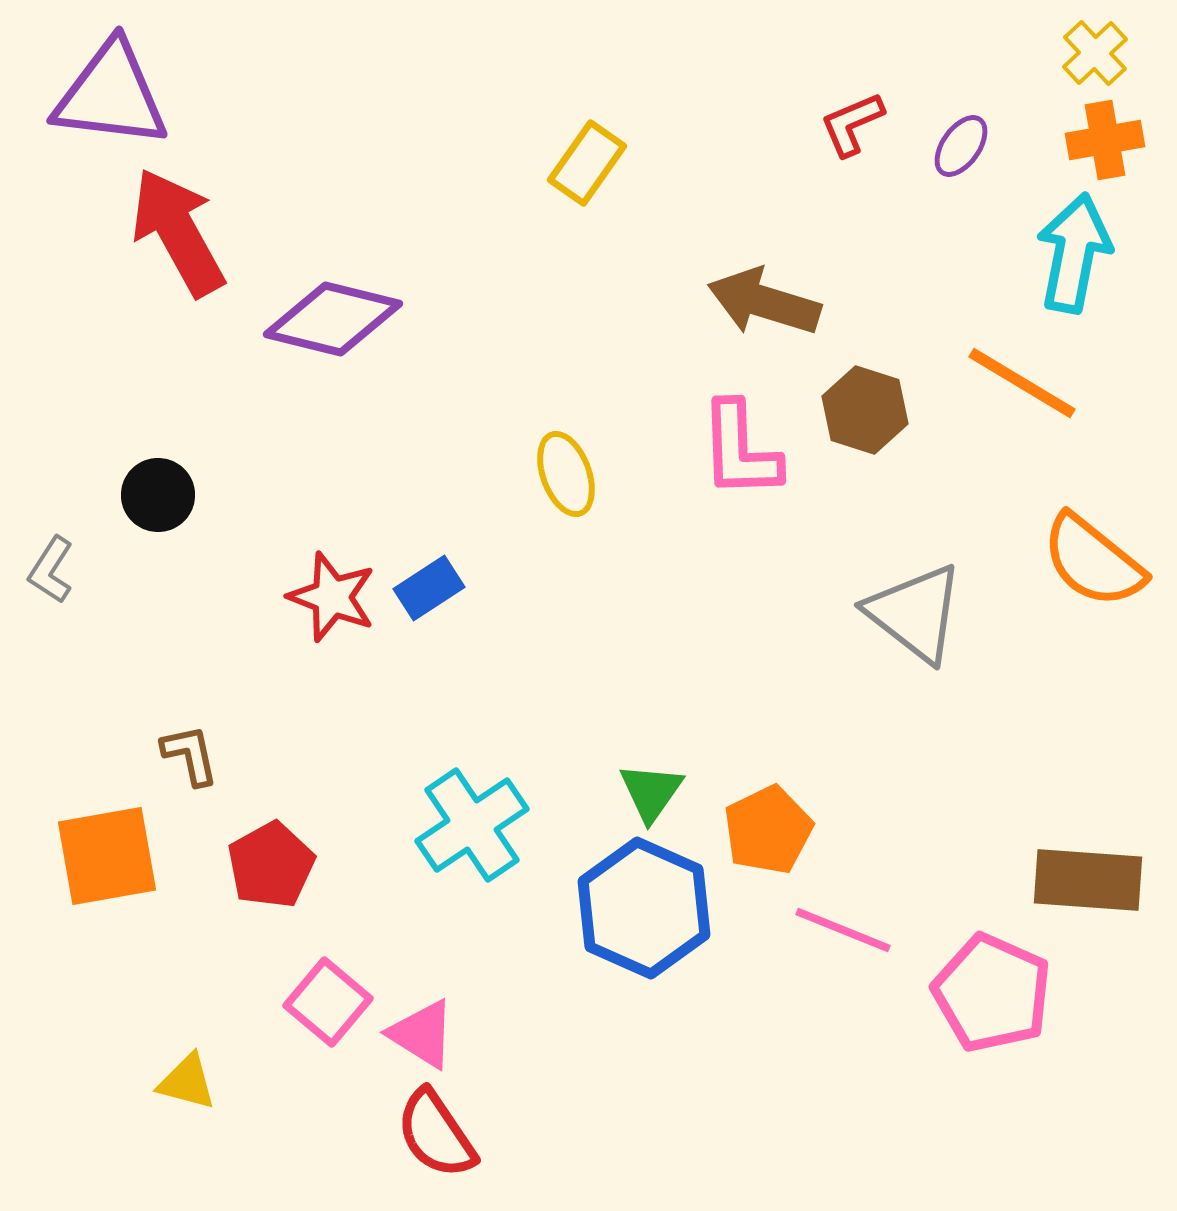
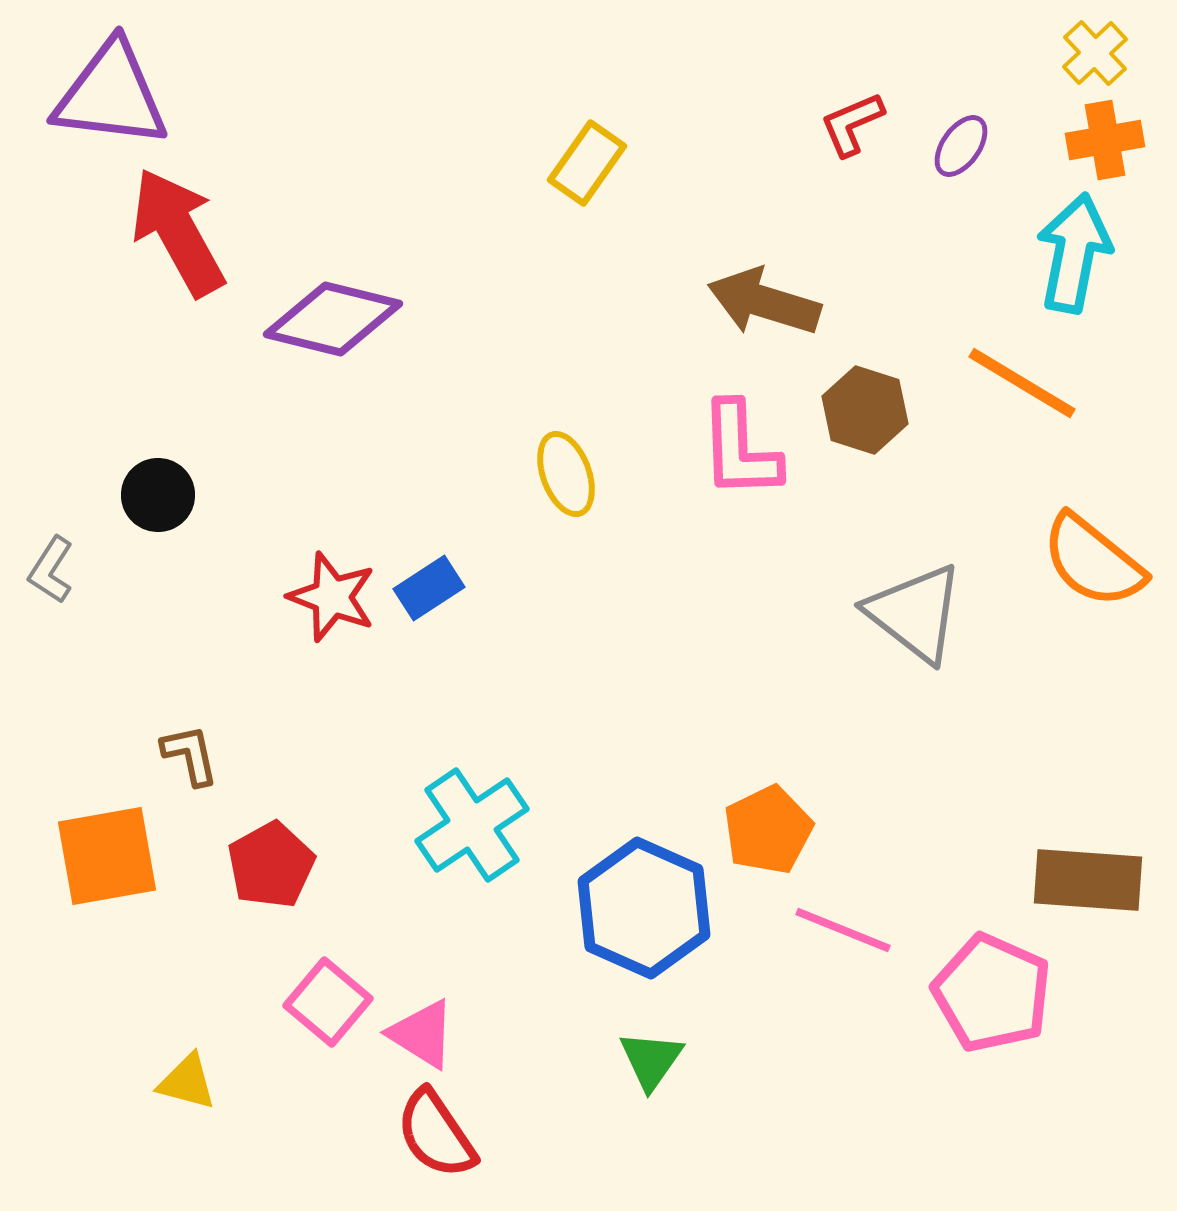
green triangle: moved 268 px down
